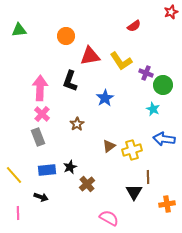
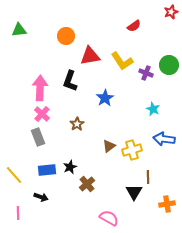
yellow L-shape: moved 1 px right
green circle: moved 6 px right, 20 px up
